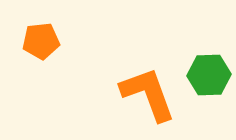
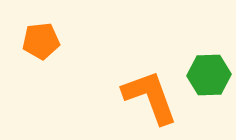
orange L-shape: moved 2 px right, 3 px down
